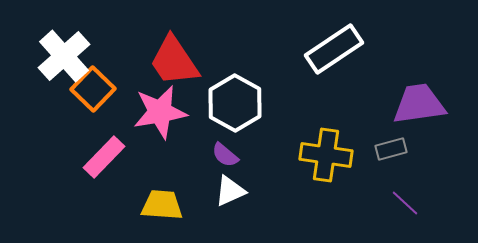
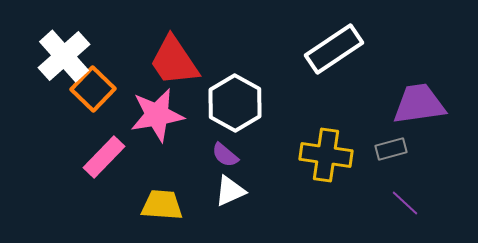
pink star: moved 3 px left, 3 px down
